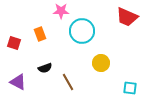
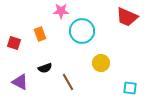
purple triangle: moved 2 px right
